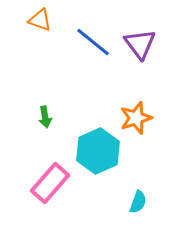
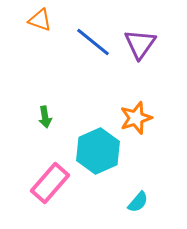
purple triangle: rotated 12 degrees clockwise
cyan semicircle: rotated 20 degrees clockwise
